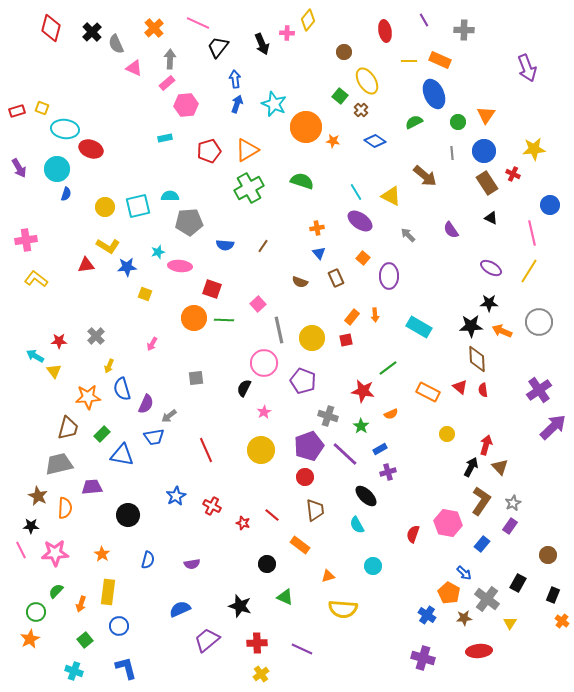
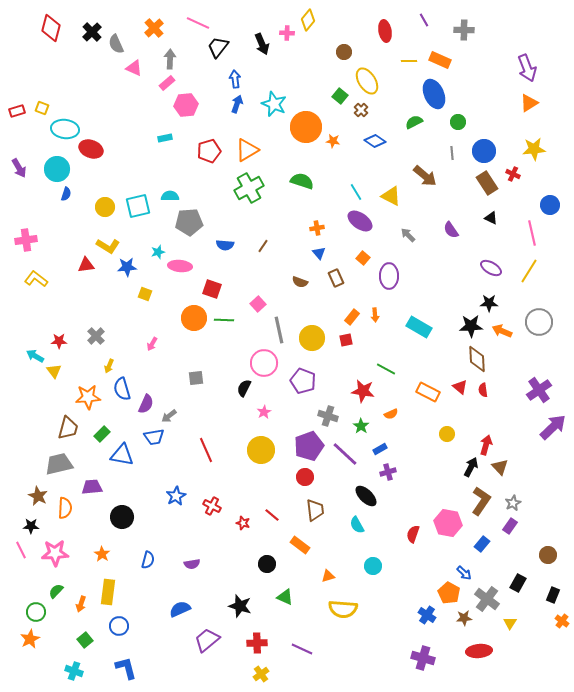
orange triangle at (486, 115): moved 43 px right, 12 px up; rotated 24 degrees clockwise
green line at (388, 368): moved 2 px left, 1 px down; rotated 66 degrees clockwise
black circle at (128, 515): moved 6 px left, 2 px down
